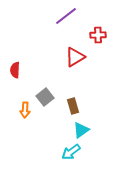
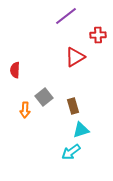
gray square: moved 1 px left
cyan triangle: rotated 18 degrees clockwise
